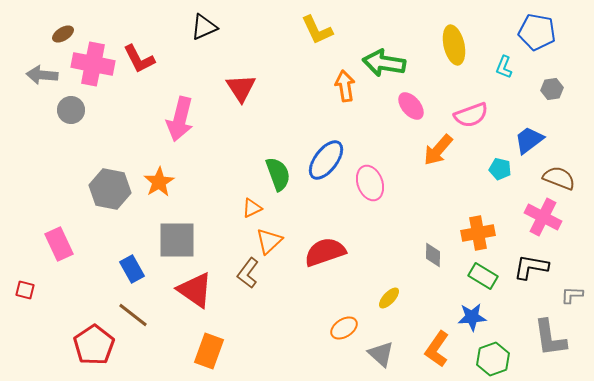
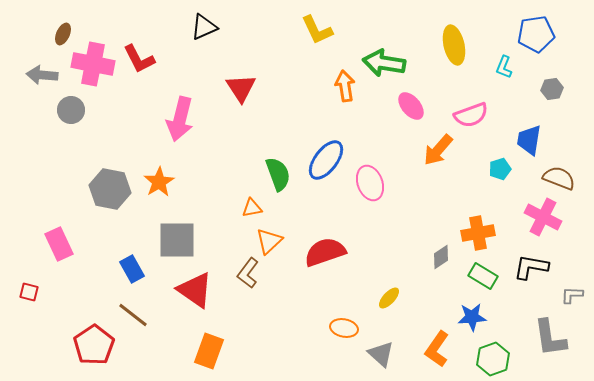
blue pentagon at (537, 32): moved 1 px left, 2 px down; rotated 18 degrees counterclockwise
brown ellipse at (63, 34): rotated 35 degrees counterclockwise
blue trapezoid at (529, 140): rotated 44 degrees counterclockwise
cyan pentagon at (500, 169): rotated 30 degrees counterclockwise
orange triangle at (252, 208): rotated 15 degrees clockwise
gray diamond at (433, 255): moved 8 px right, 2 px down; rotated 55 degrees clockwise
red square at (25, 290): moved 4 px right, 2 px down
orange ellipse at (344, 328): rotated 44 degrees clockwise
